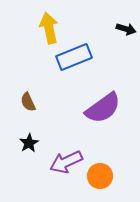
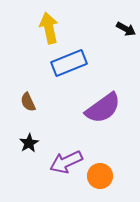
black arrow: rotated 12 degrees clockwise
blue rectangle: moved 5 px left, 6 px down
